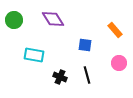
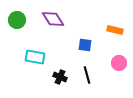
green circle: moved 3 px right
orange rectangle: rotated 35 degrees counterclockwise
cyan rectangle: moved 1 px right, 2 px down
